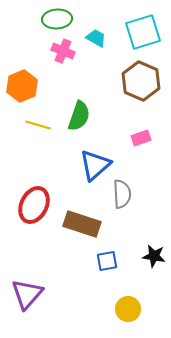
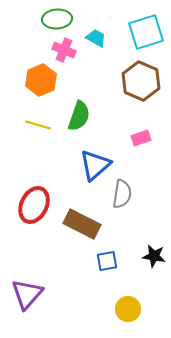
cyan square: moved 3 px right
pink cross: moved 1 px right, 1 px up
orange hexagon: moved 19 px right, 6 px up
gray semicircle: rotated 12 degrees clockwise
brown rectangle: rotated 9 degrees clockwise
